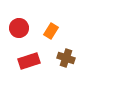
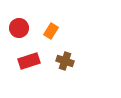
brown cross: moved 1 px left, 3 px down
